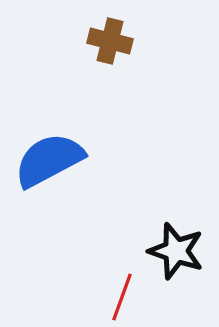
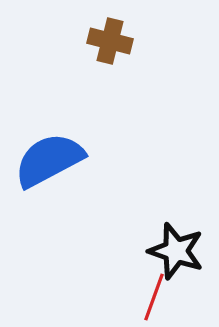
red line: moved 32 px right
